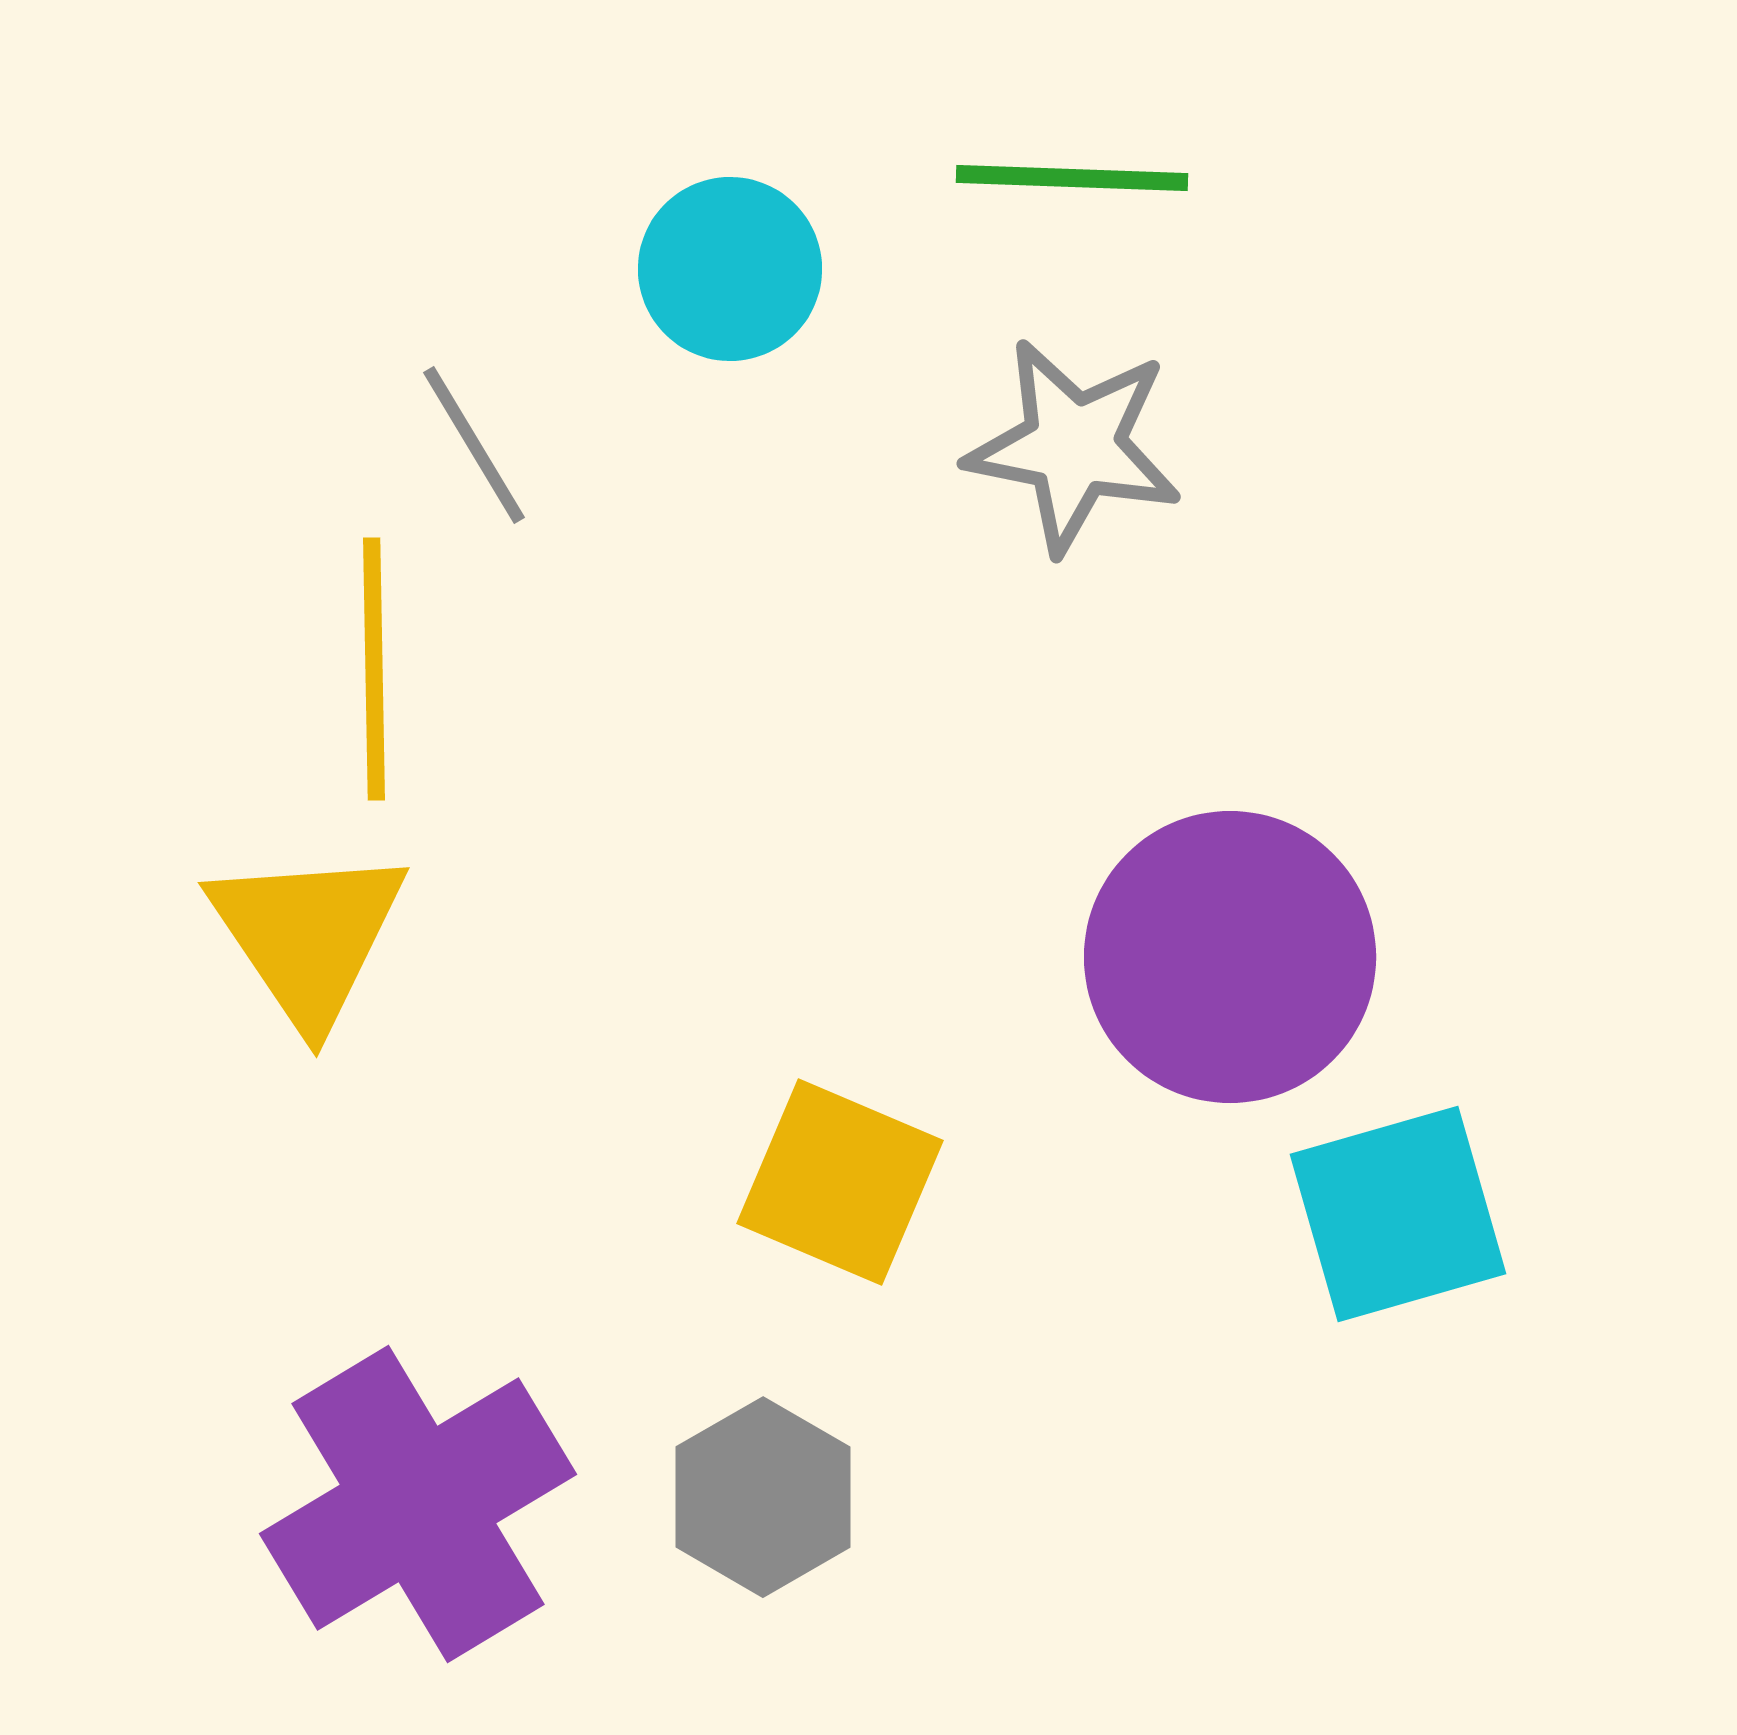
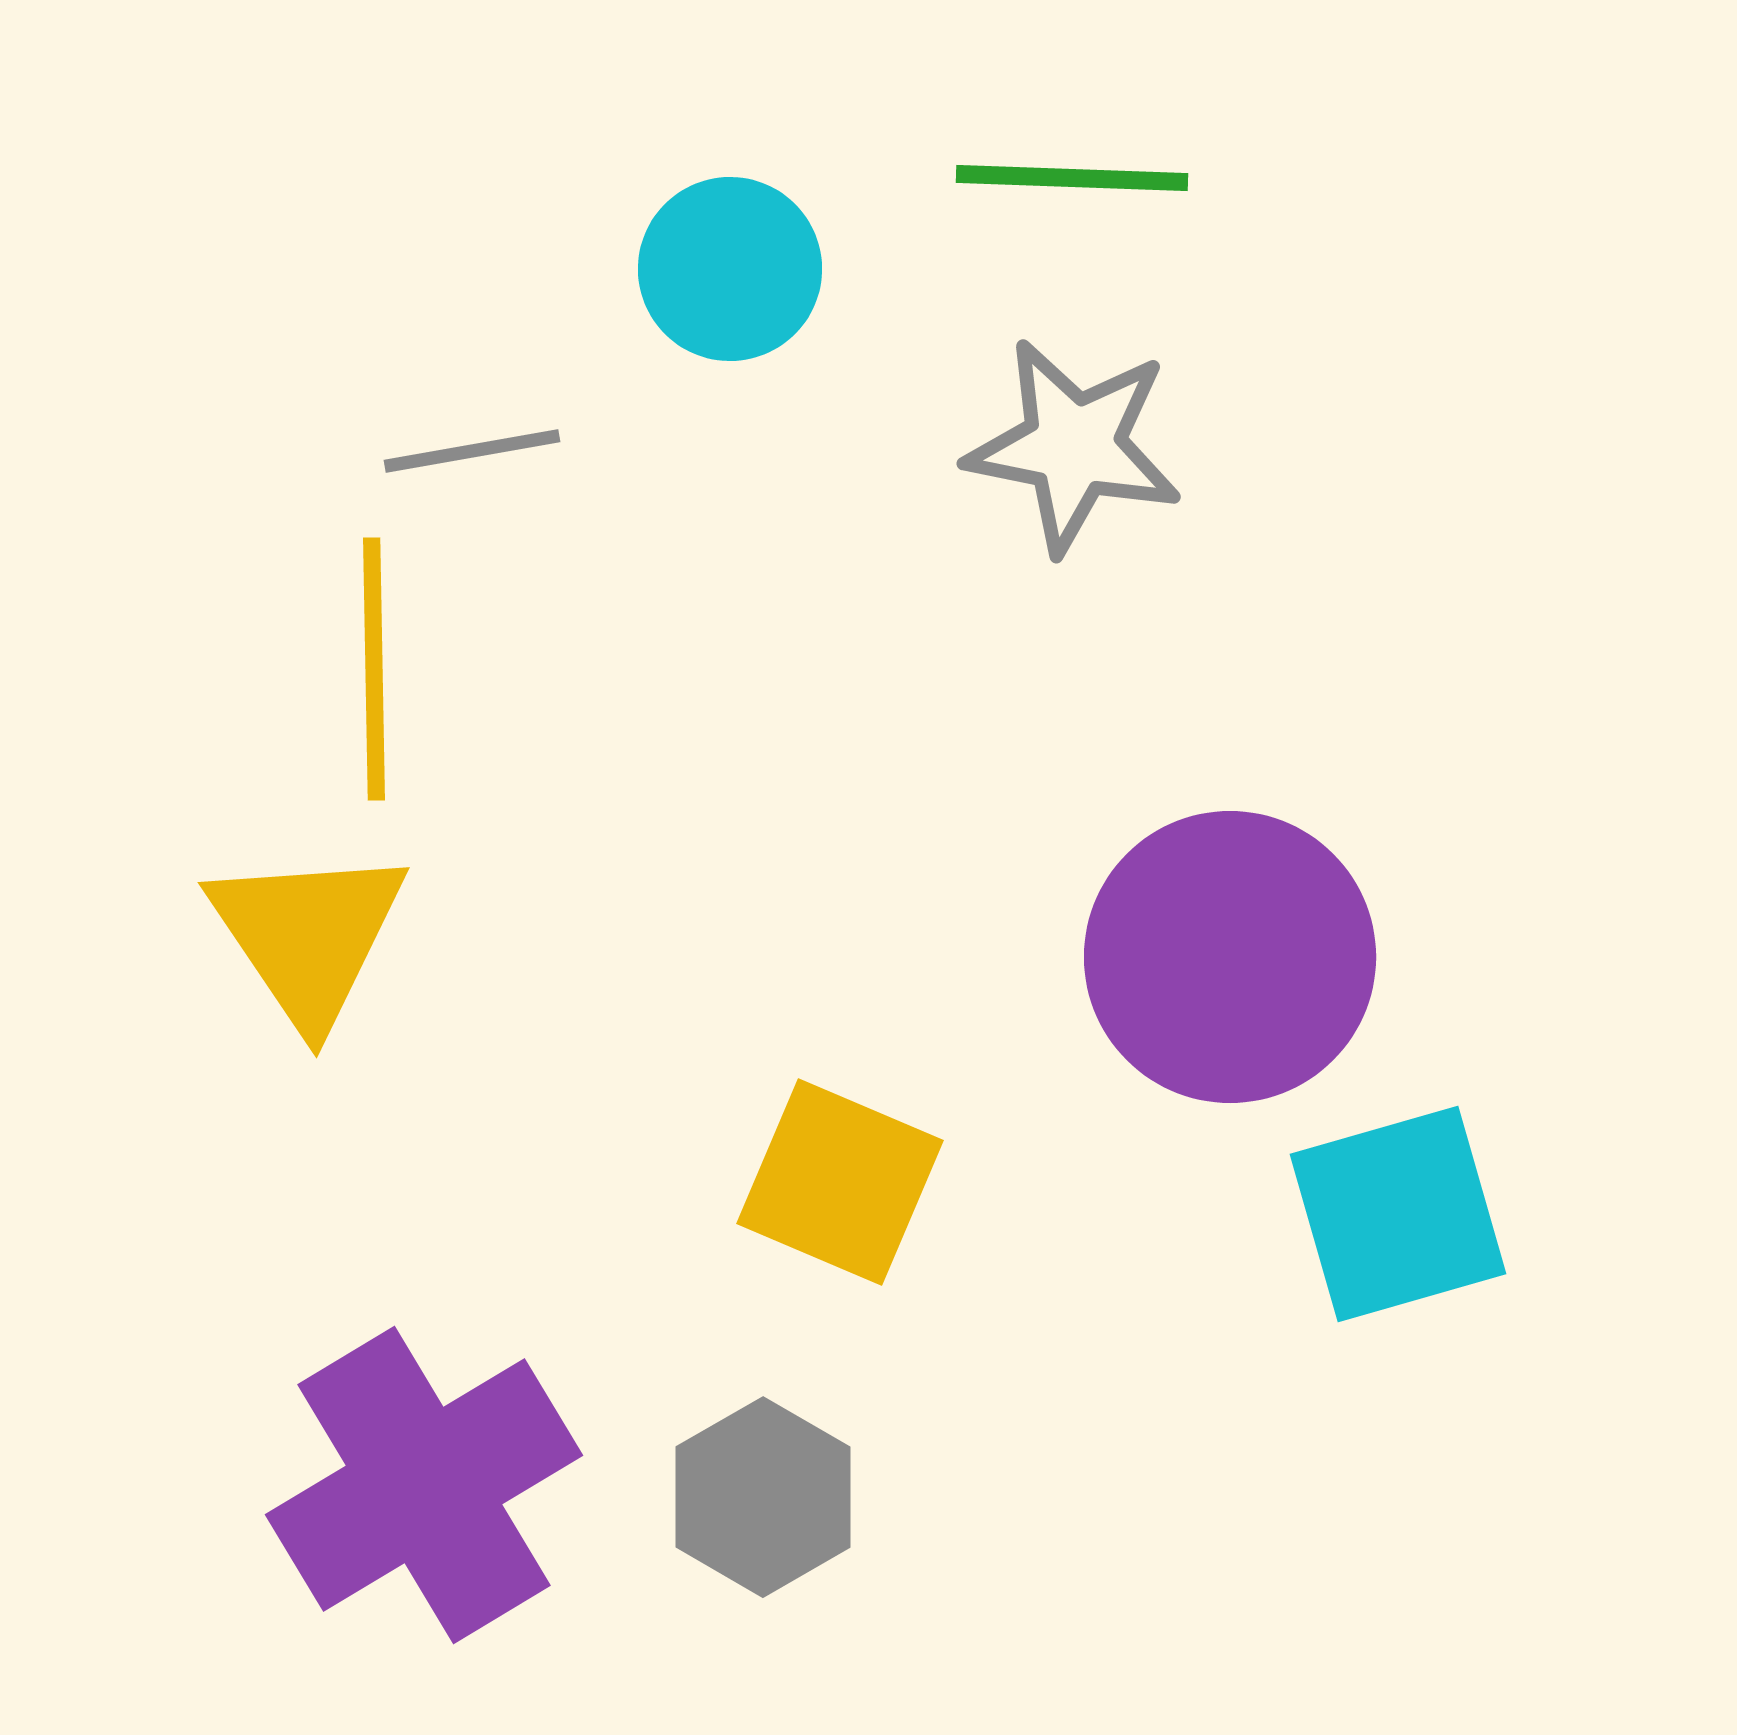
gray line: moved 2 px left, 6 px down; rotated 69 degrees counterclockwise
purple cross: moved 6 px right, 19 px up
